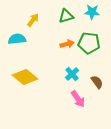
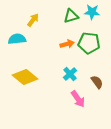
green triangle: moved 5 px right
cyan cross: moved 2 px left
